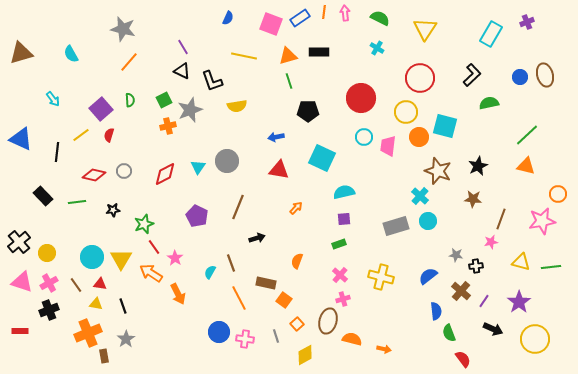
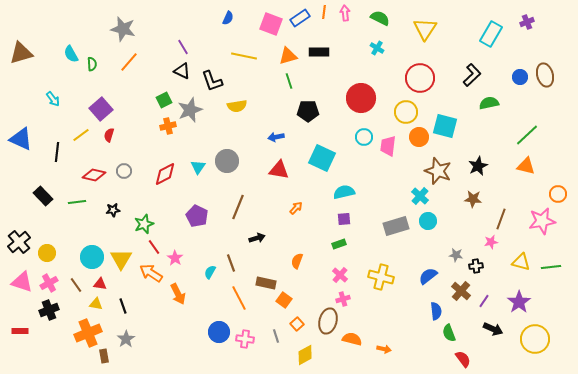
green semicircle at (130, 100): moved 38 px left, 36 px up
